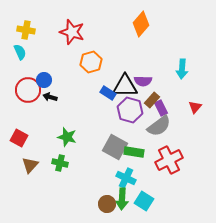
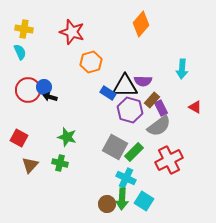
yellow cross: moved 2 px left, 1 px up
blue circle: moved 7 px down
red triangle: rotated 40 degrees counterclockwise
green rectangle: rotated 54 degrees counterclockwise
